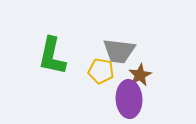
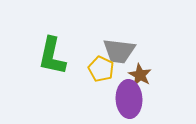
yellow pentagon: moved 2 px up; rotated 15 degrees clockwise
brown star: rotated 15 degrees counterclockwise
